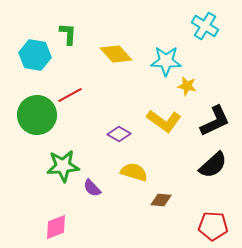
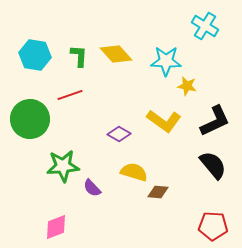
green L-shape: moved 11 px right, 22 px down
red line: rotated 10 degrees clockwise
green circle: moved 7 px left, 4 px down
black semicircle: rotated 88 degrees counterclockwise
brown diamond: moved 3 px left, 8 px up
